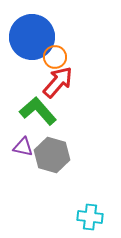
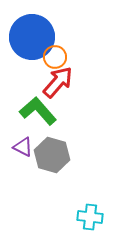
purple triangle: rotated 15 degrees clockwise
